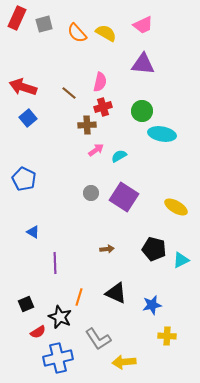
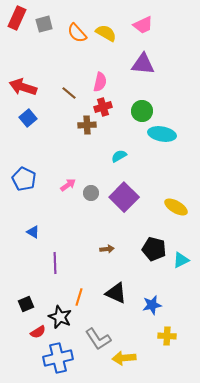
pink arrow: moved 28 px left, 35 px down
purple square: rotated 12 degrees clockwise
yellow arrow: moved 4 px up
